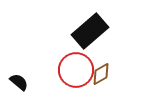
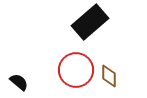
black rectangle: moved 9 px up
brown diamond: moved 8 px right, 2 px down; rotated 60 degrees counterclockwise
